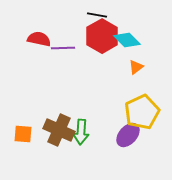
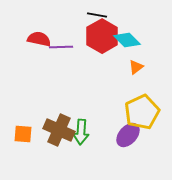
purple line: moved 2 px left, 1 px up
